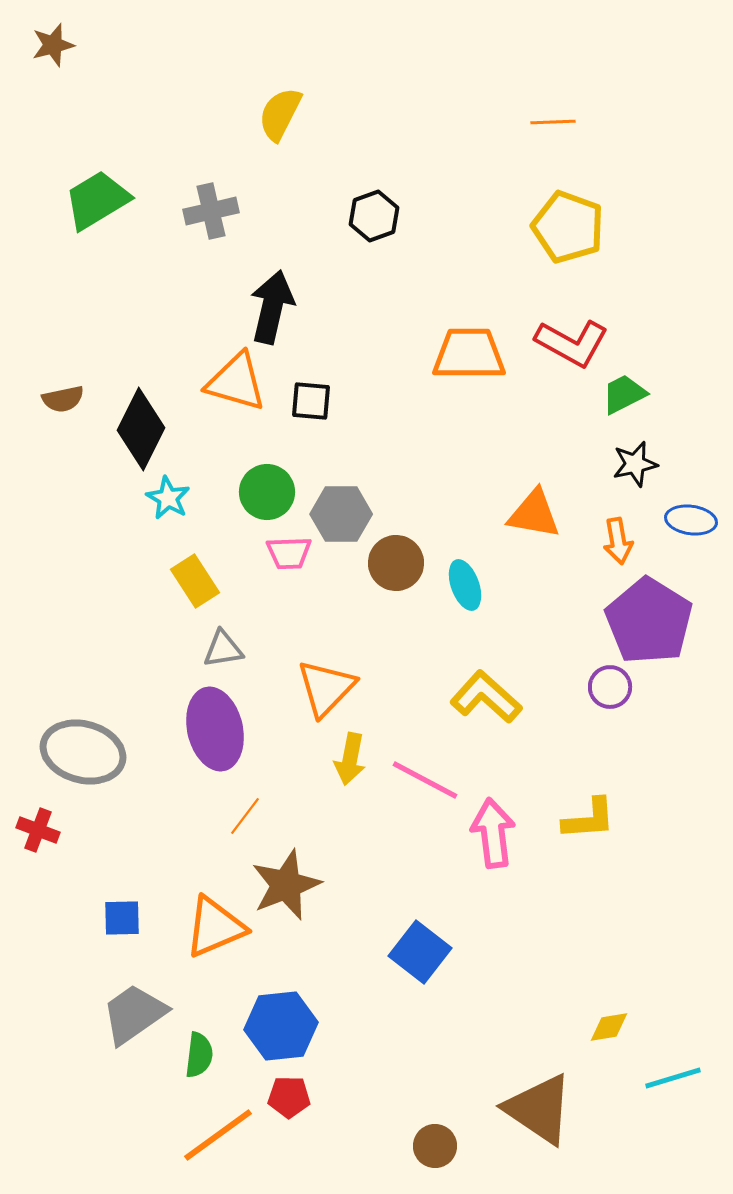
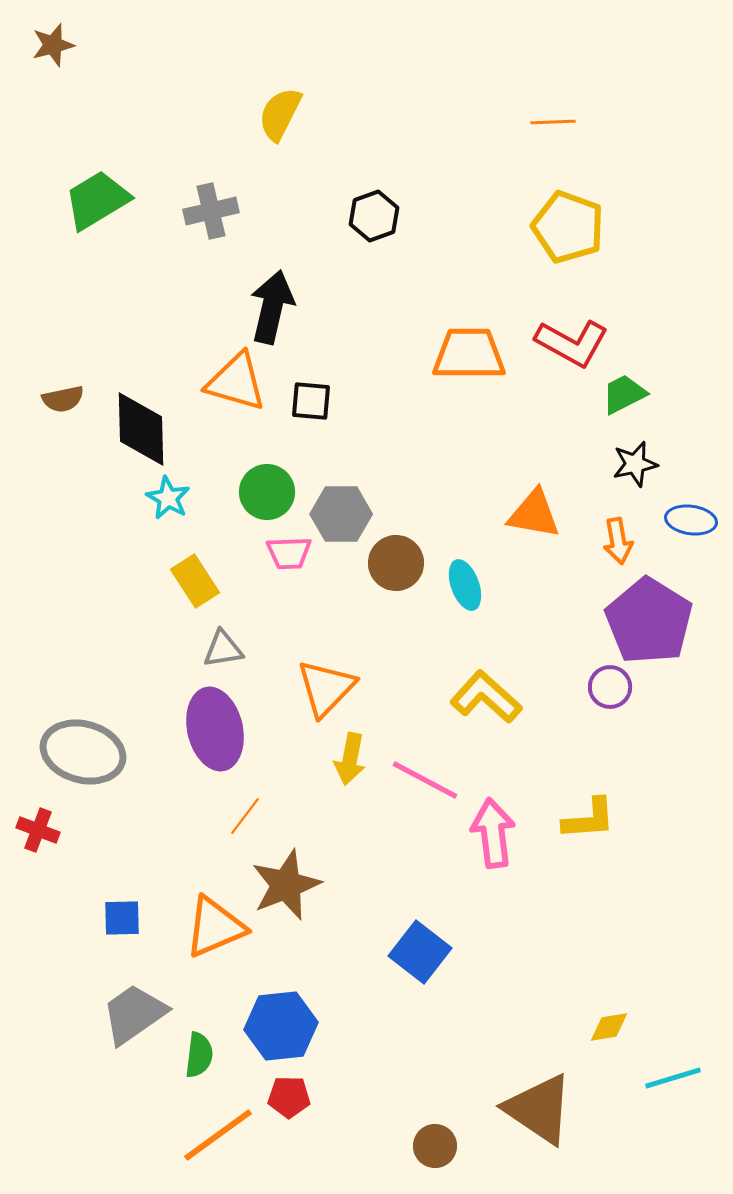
black diamond at (141, 429): rotated 28 degrees counterclockwise
